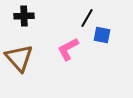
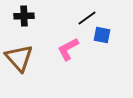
black line: rotated 24 degrees clockwise
